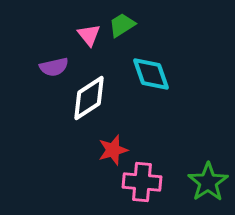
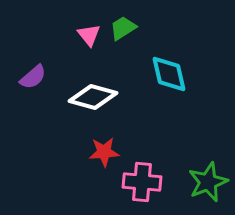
green trapezoid: moved 1 px right, 3 px down
purple semicircle: moved 21 px left, 10 px down; rotated 28 degrees counterclockwise
cyan diamond: moved 18 px right; rotated 6 degrees clockwise
white diamond: moved 4 px right, 1 px up; rotated 48 degrees clockwise
red star: moved 9 px left, 2 px down; rotated 12 degrees clockwise
green star: rotated 12 degrees clockwise
